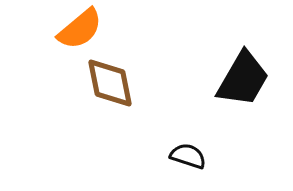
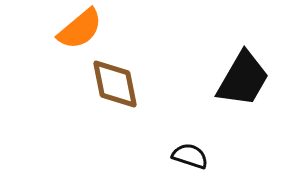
brown diamond: moved 5 px right, 1 px down
black semicircle: moved 2 px right
